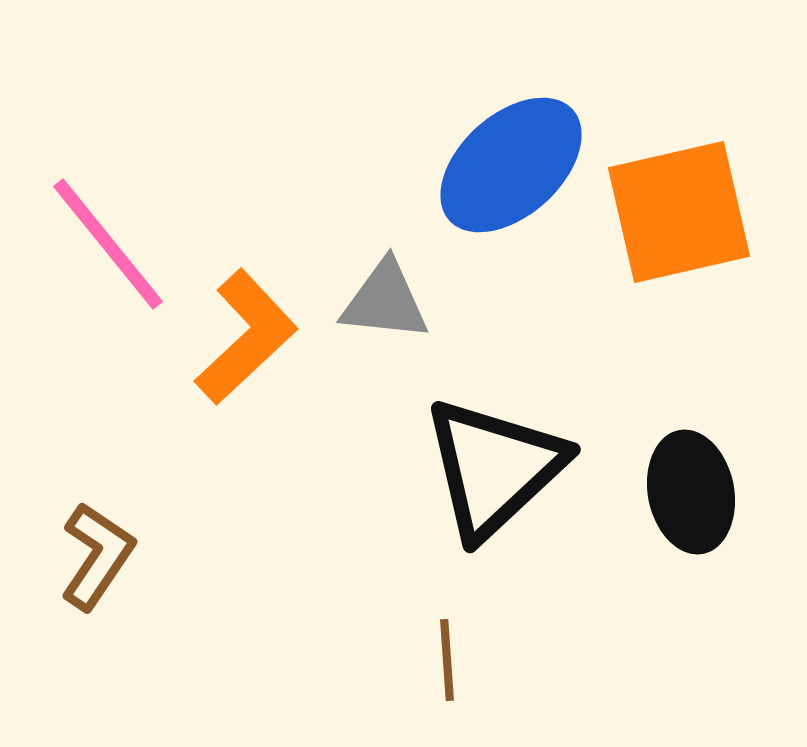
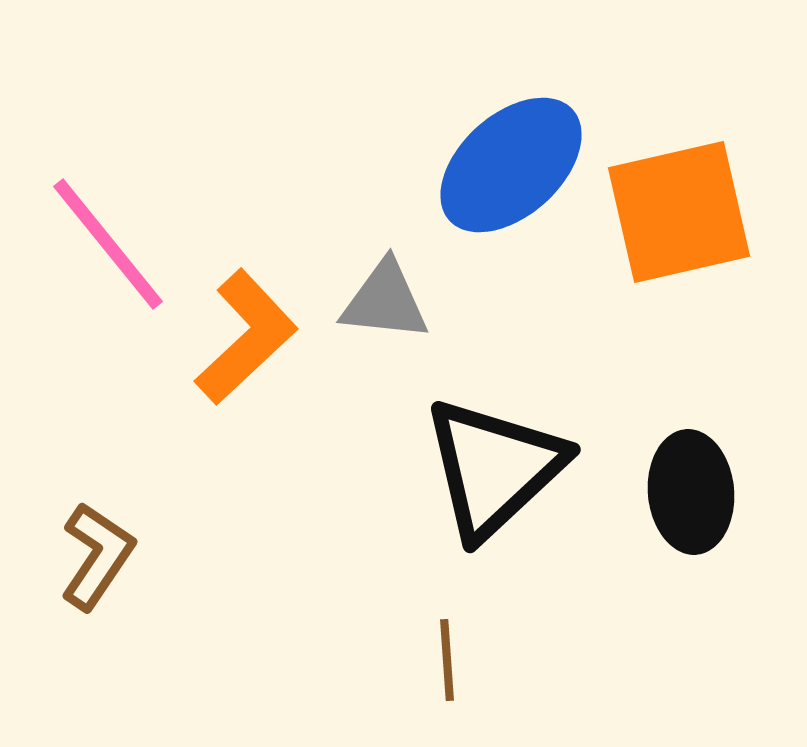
black ellipse: rotated 6 degrees clockwise
